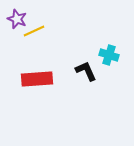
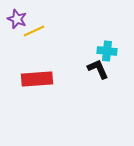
cyan cross: moved 2 px left, 4 px up; rotated 12 degrees counterclockwise
black L-shape: moved 12 px right, 2 px up
